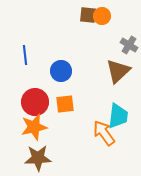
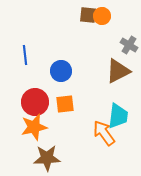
brown triangle: rotated 16 degrees clockwise
brown star: moved 9 px right
